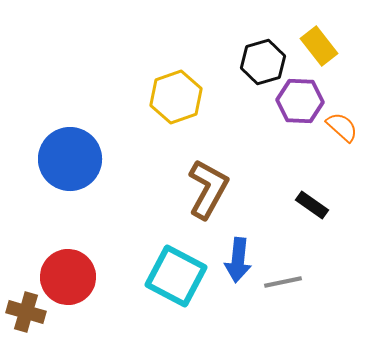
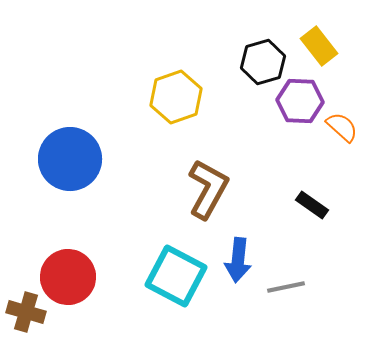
gray line: moved 3 px right, 5 px down
